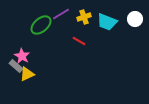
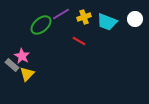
gray rectangle: moved 4 px left, 1 px up
yellow triangle: rotated 21 degrees counterclockwise
